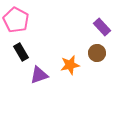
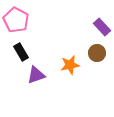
purple triangle: moved 3 px left
